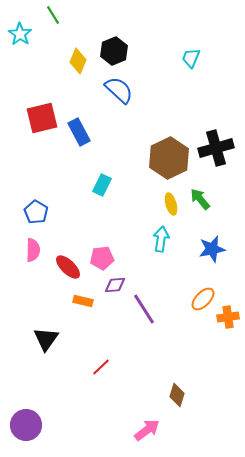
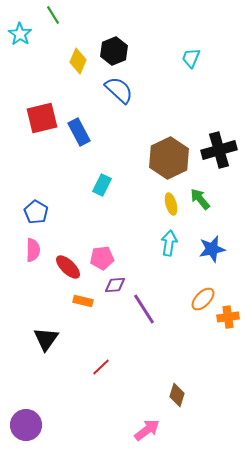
black cross: moved 3 px right, 2 px down
cyan arrow: moved 8 px right, 4 px down
